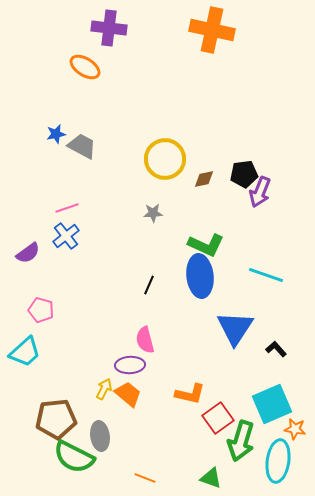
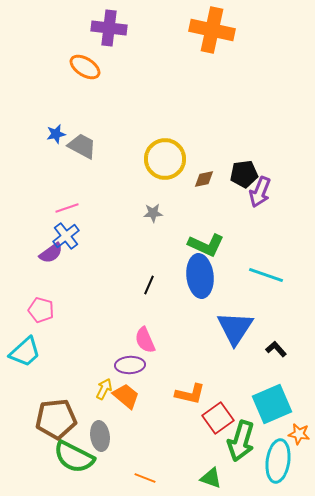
purple semicircle: moved 23 px right
pink semicircle: rotated 8 degrees counterclockwise
orange trapezoid: moved 2 px left, 2 px down
orange star: moved 4 px right, 5 px down
